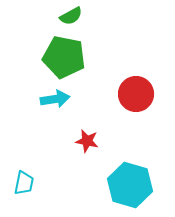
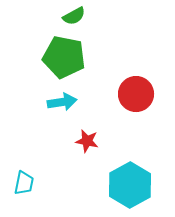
green semicircle: moved 3 px right
cyan arrow: moved 7 px right, 3 px down
cyan hexagon: rotated 15 degrees clockwise
